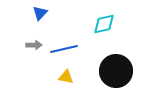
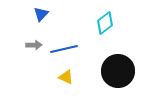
blue triangle: moved 1 px right, 1 px down
cyan diamond: moved 1 px right, 1 px up; rotated 25 degrees counterclockwise
black circle: moved 2 px right
yellow triangle: rotated 14 degrees clockwise
